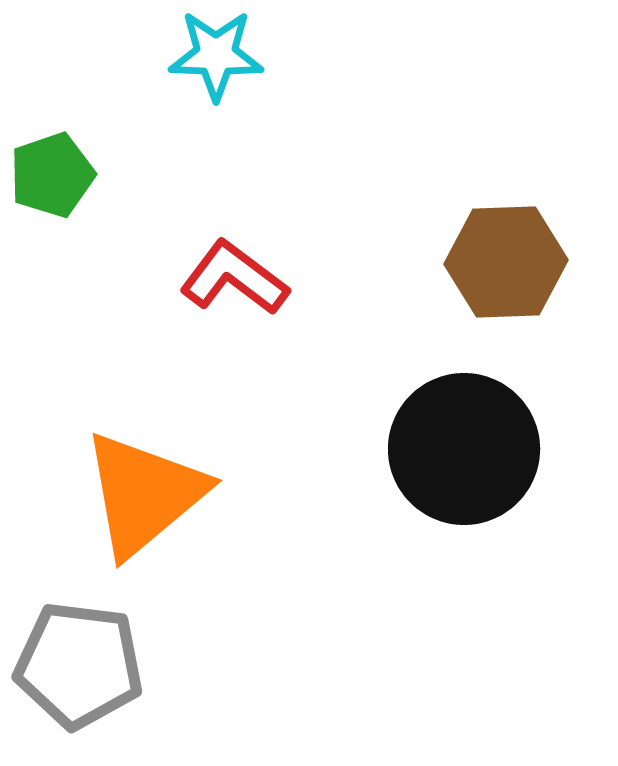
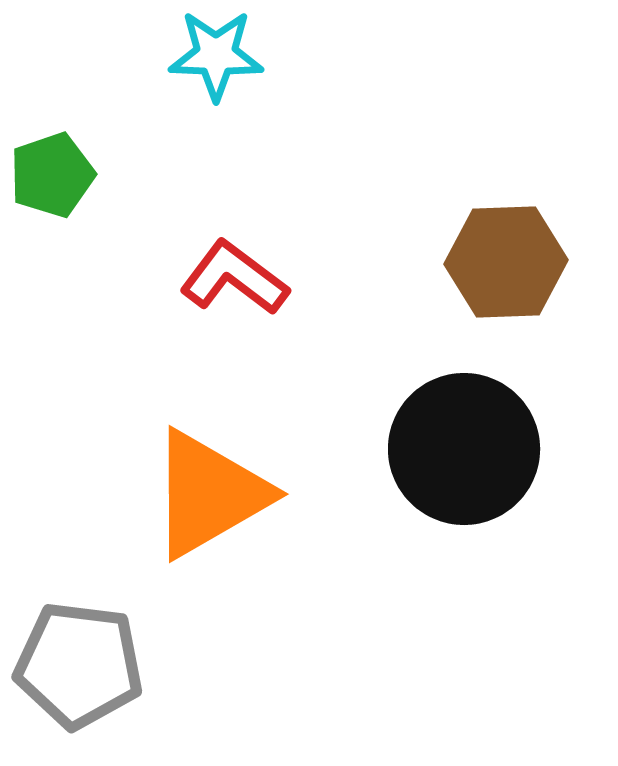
orange triangle: moved 65 px right; rotated 10 degrees clockwise
